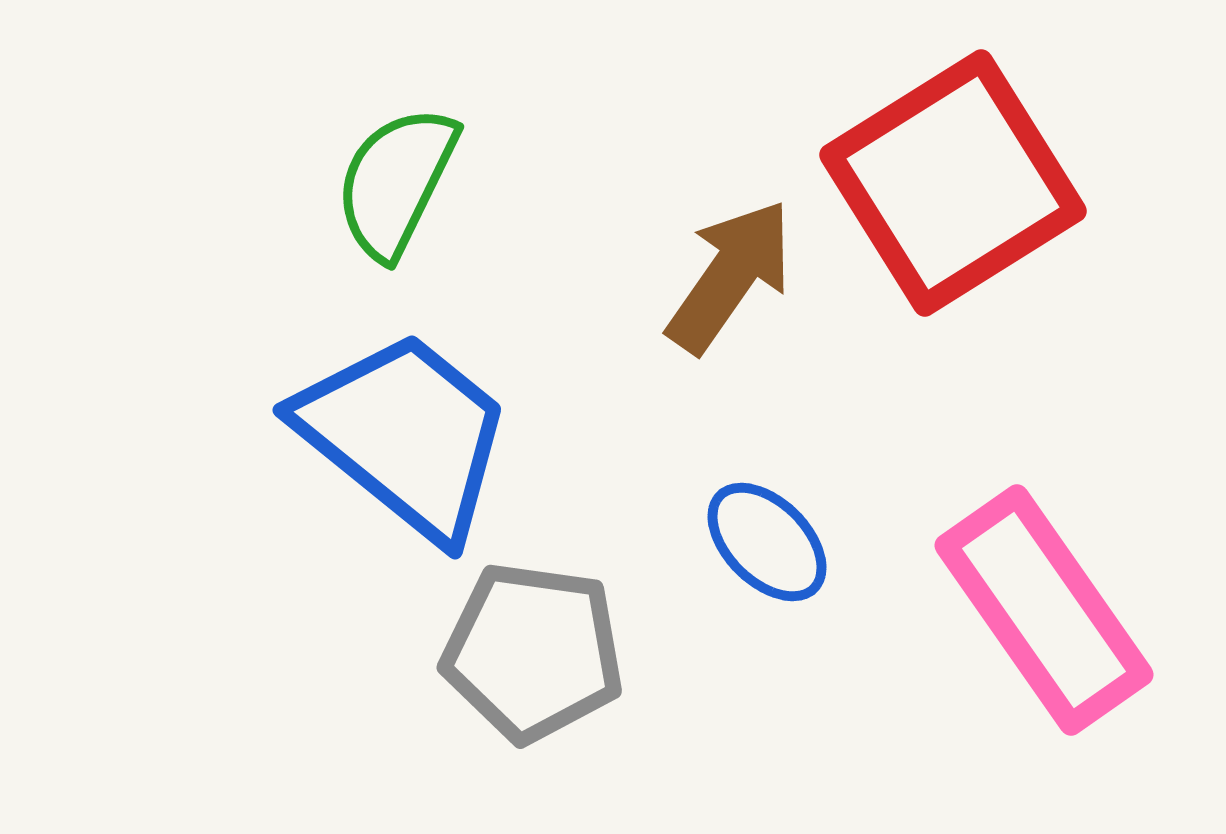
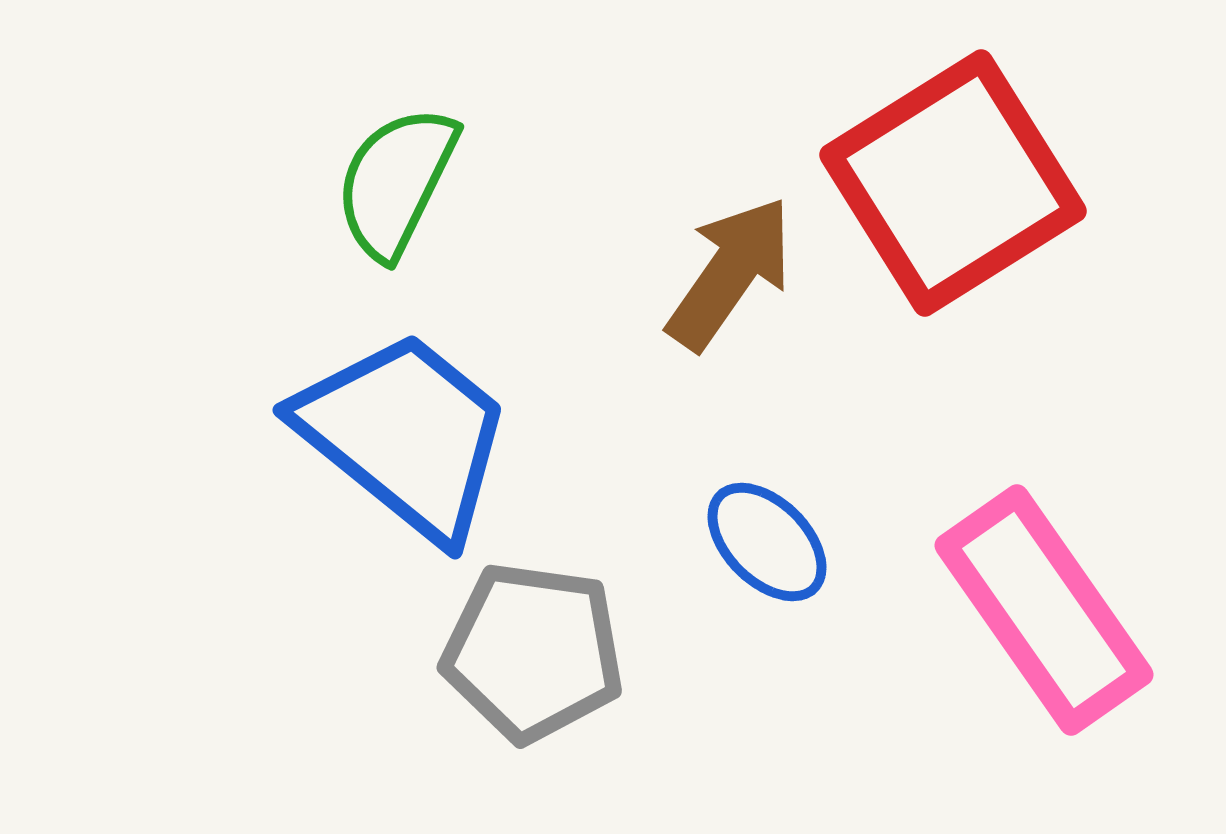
brown arrow: moved 3 px up
